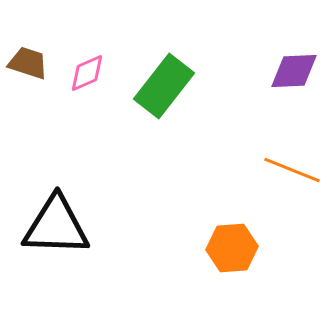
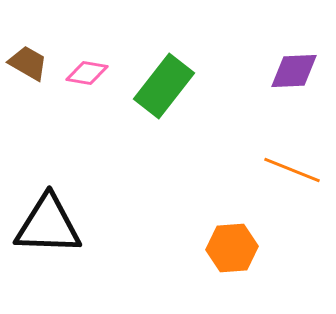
brown trapezoid: rotated 12 degrees clockwise
pink diamond: rotated 33 degrees clockwise
black triangle: moved 8 px left, 1 px up
